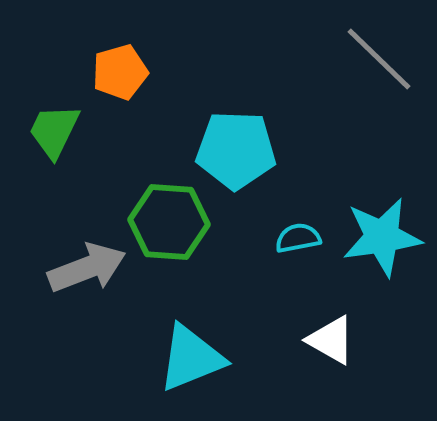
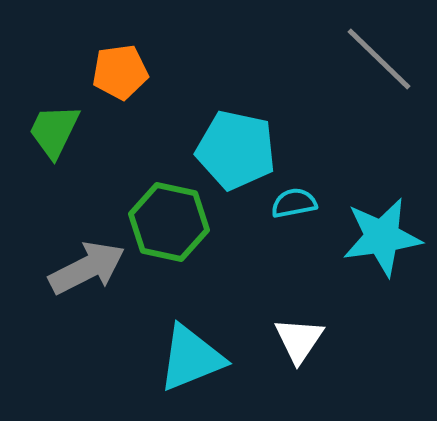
orange pentagon: rotated 8 degrees clockwise
cyan pentagon: rotated 10 degrees clockwise
green hexagon: rotated 8 degrees clockwise
cyan semicircle: moved 4 px left, 35 px up
gray arrow: rotated 6 degrees counterclockwise
white triangle: moved 32 px left; rotated 34 degrees clockwise
